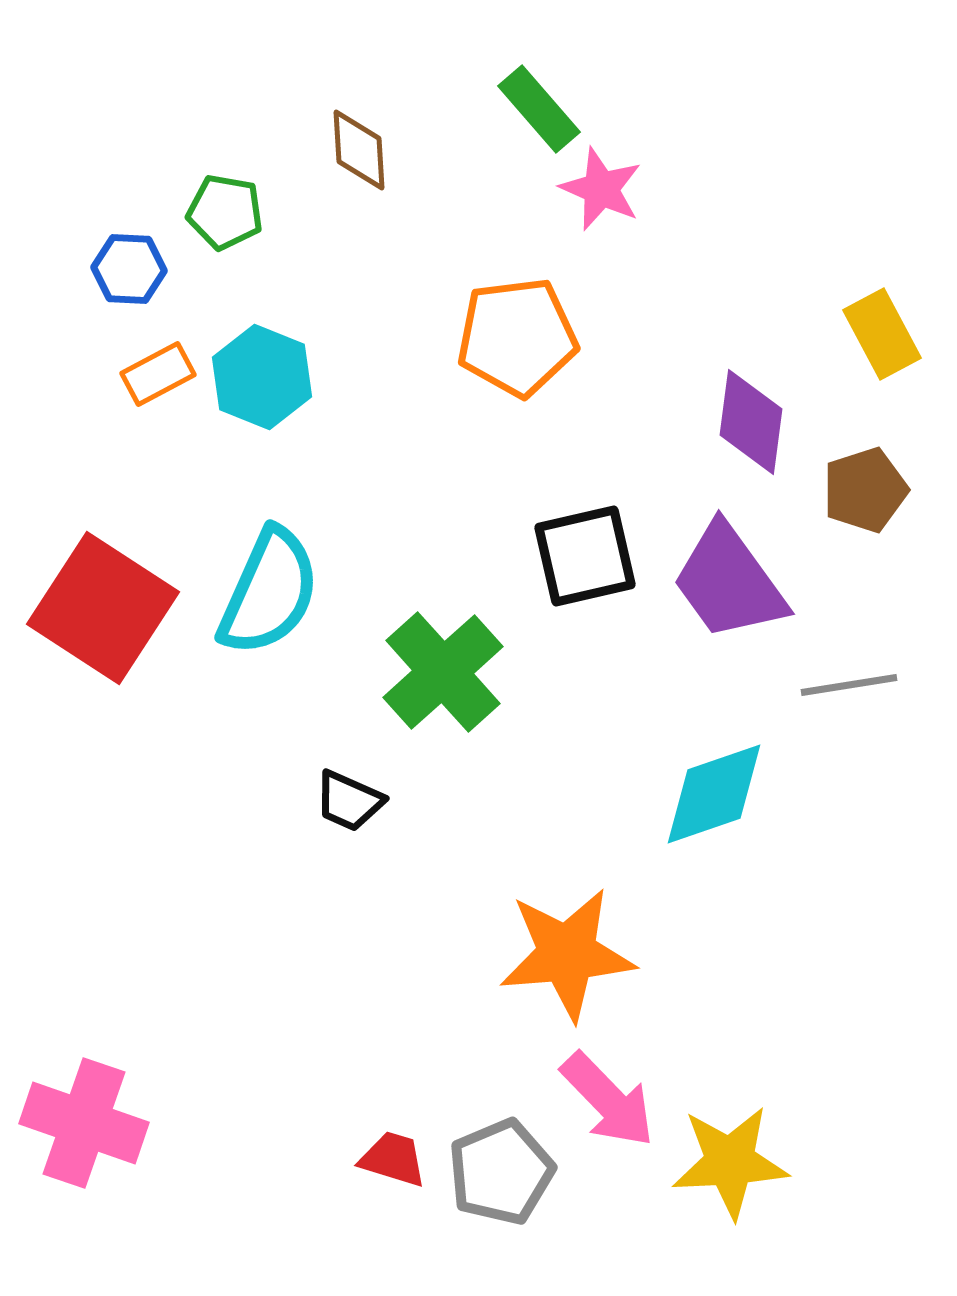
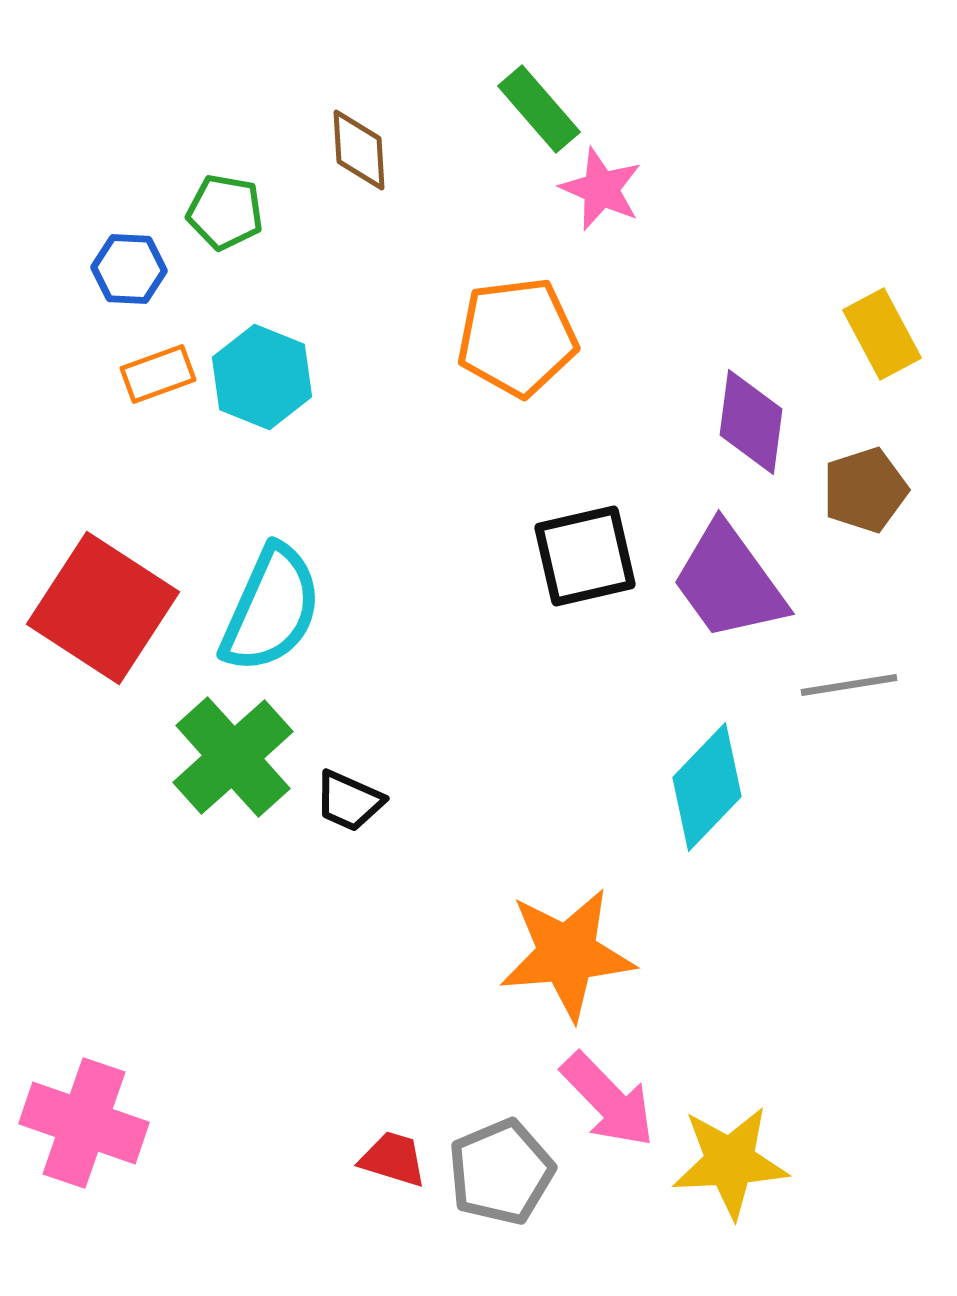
orange rectangle: rotated 8 degrees clockwise
cyan semicircle: moved 2 px right, 17 px down
green cross: moved 210 px left, 85 px down
cyan diamond: moved 7 px left, 7 px up; rotated 27 degrees counterclockwise
